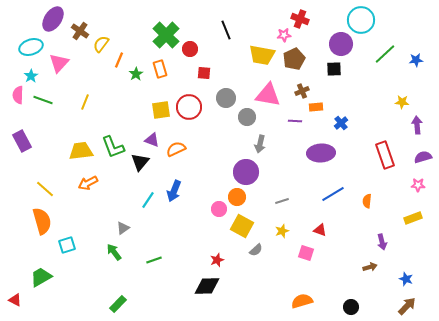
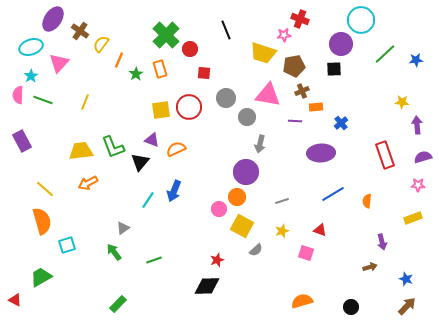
yellow trapezoid at (262, 55): moved 1 px right, 2 px up; rotated 8 degrees clockwise
brown pentagon at (294, 59): moved 7 px down; rotated 15 degrees clockwise
